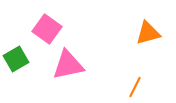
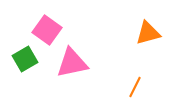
pink square: moved 1 px down
green square: moved 9 px right
pink triangle: moved 4 px right, 2 px up
